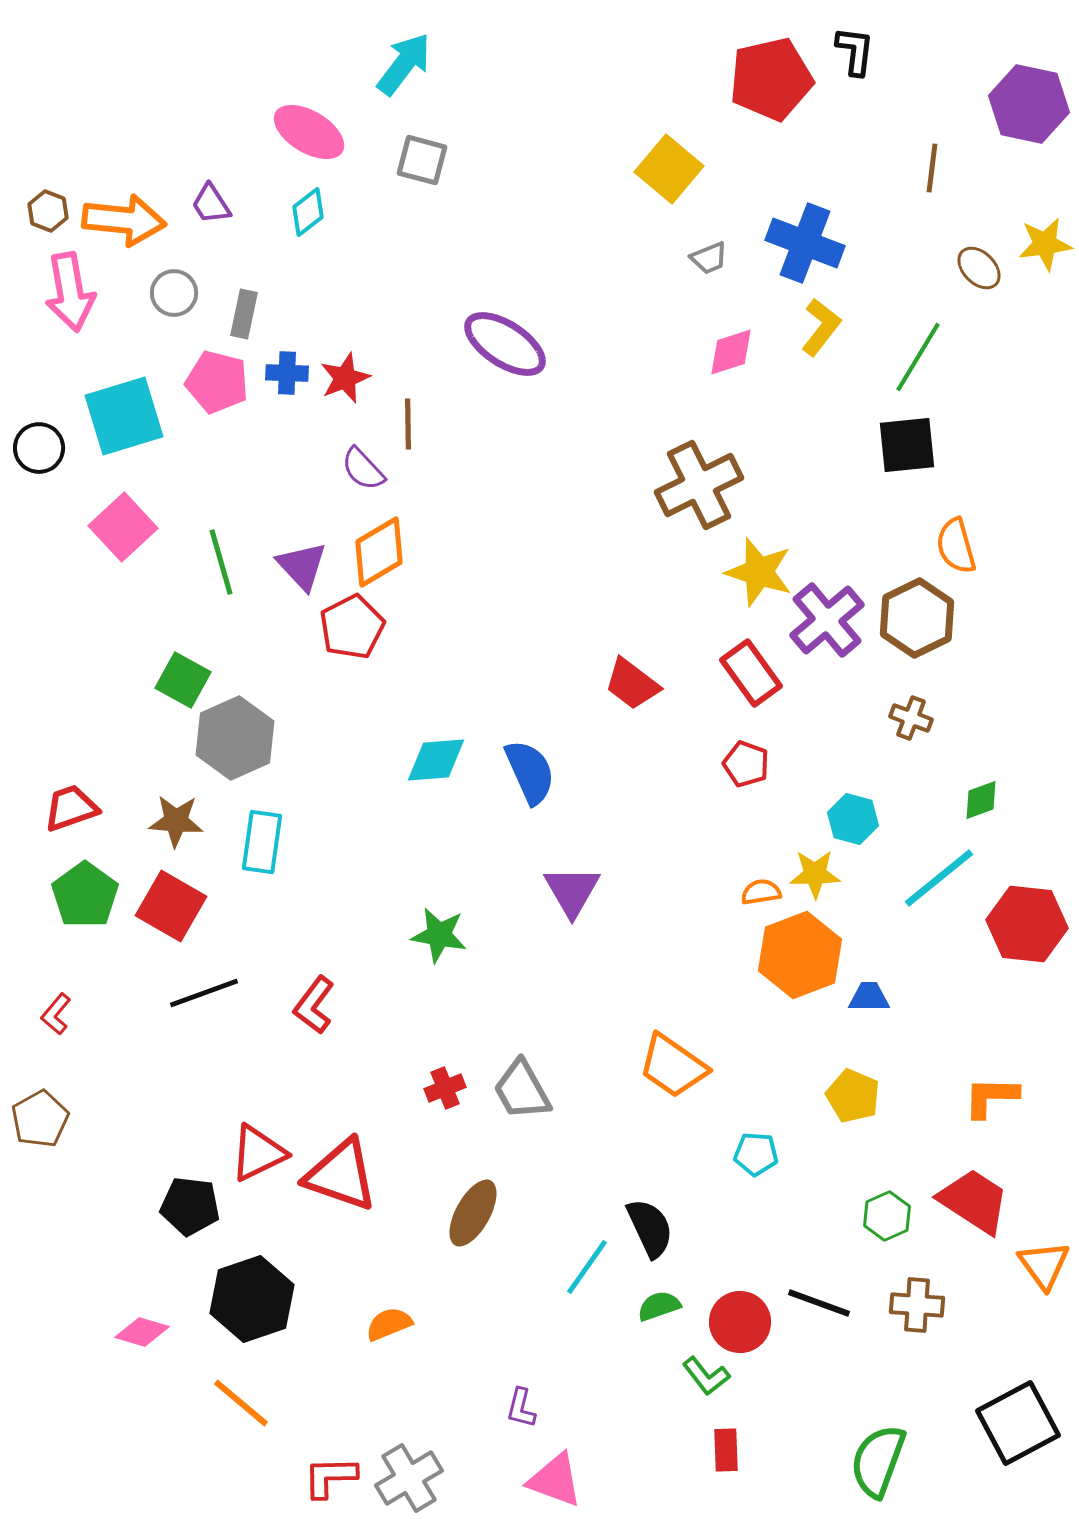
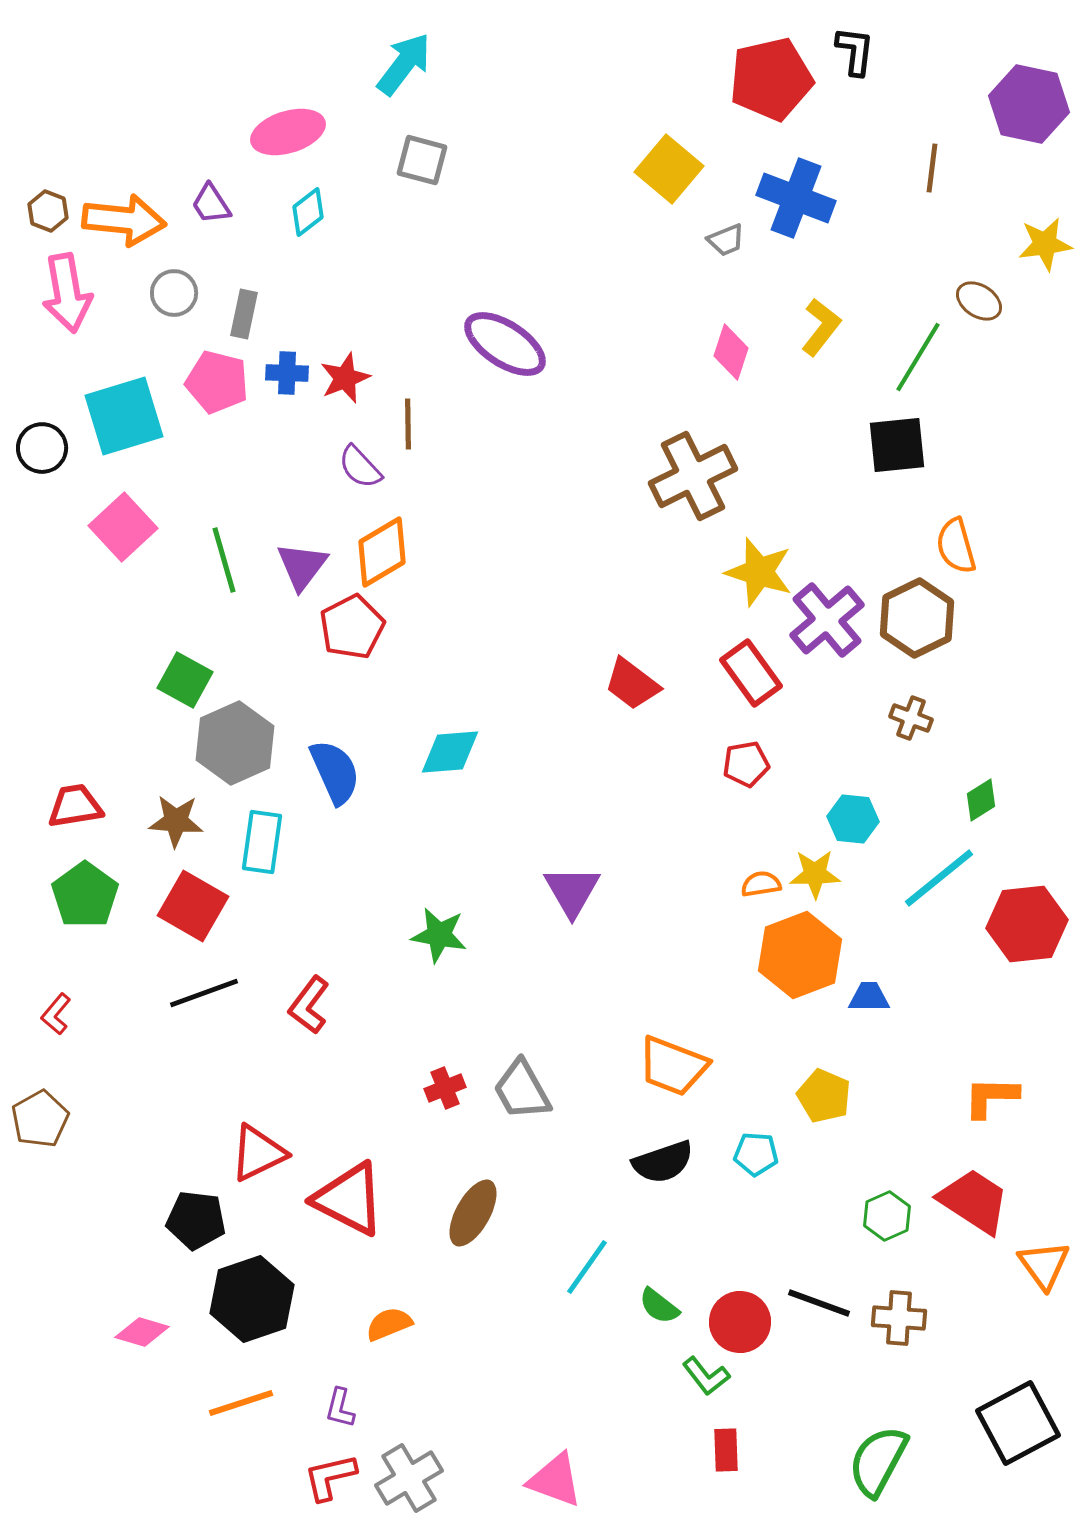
pink ellipse at (309, 132): moved 21 px left; rotated 48 degrees counterclockwise
blue cross at (805, 243): moved 9 px left, 45 px up
gray trapezoid at (709, 258): moved 17 px right, 18 px up
brown ellipse at (979, 268): moved 33 px down; rotated 12 degrees counterclockwise
pink arrow at (70, 292): moved 3 px left, 1 px down
pink diamond at (731, 352): rotated 54 degrees counterclockwise
black square at (907, 445): moved 10 px left
black circle at (39, 448): moved 3 px right
purple semicircle at (363, 469): moved 3 px left, 2 px up
brown cross at (699, 485): moved 6 px left, 9 px up
orange diamond at (379, 552): moved 3 px right
green line at (221, 562): moved 3 px right, 2 px up
purple triangle at (302, 566): rotated 20 degrees clockwise
green square at (183, 680): moved 2 px right
gray hexagon at (235, 738): moved 5 px down
cyan diamond at (436, 760): moved 14 px right, 8 px up
red pentagon at (746, 764): rotated 30 degrees counterclockwise
blue semicircle at (530, 772): moved 195 px left
green diamond at (981, 800): rotated 12 degrees counterclockwise
red trapezoid at (71, 808): moved 4 px right, 2 px up; rotated 10 degrees clockwise
cyan hexagon at (853, 819): rotated 9 degrees counterclockwise
orange semicircle at (761, 892): moved 8 px up
red square at (171, 906): moved 22 px right
red hexagon at (1027, 924): rotated 12 degrees counterclockwise
red L-shape at (314, 1005): moved 5 px left
orange trapezoid at (673, 1066): rotated 14 degrees counterclockwise
yellow pentagon at (853, 1096): moved 29 px left
red triangle at (341, 1175): moved 8 px right, 24 px down; rotated 8 degrees clockwise
black pentagon at (190, 1206): moved 6 px right, 14 px down
black semicircle at (650, 1228): moved 13 px right, 66 px up; rotated 96 degrees clockwise
brown cross at (917, 1305): moved 18 px left, 13 px down
green semicircle at (659, 1306): rotated 123 degrees counterclockwise
orange line at (241, 1403): rotated 58 degrees counterclockwise
purple L-shape at (521, 1408): moved 181 px left
green semicircle at (878, 1461): rotated 8 degrees clockwise
red L-shape at (330, 1477): rotated 12 degrees counterclockwise
